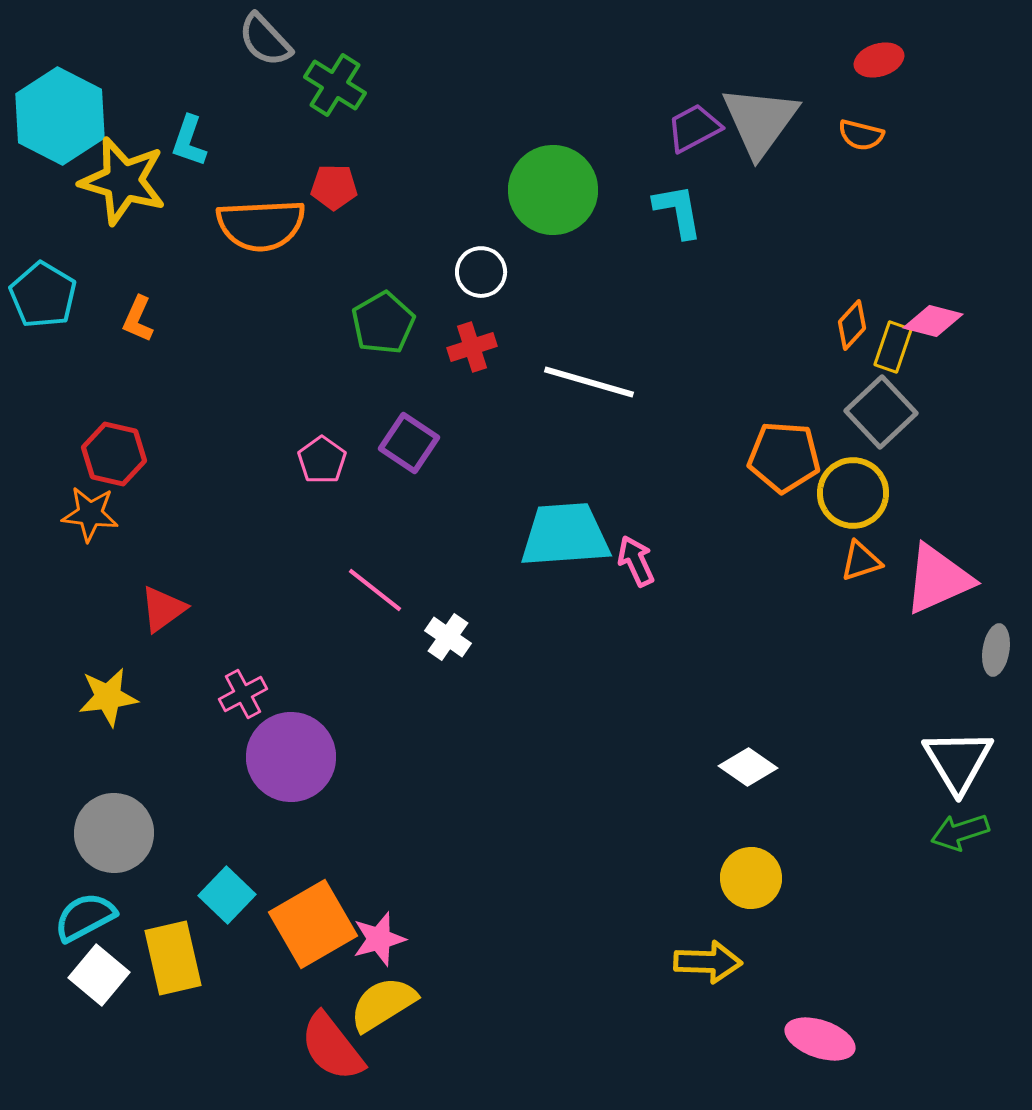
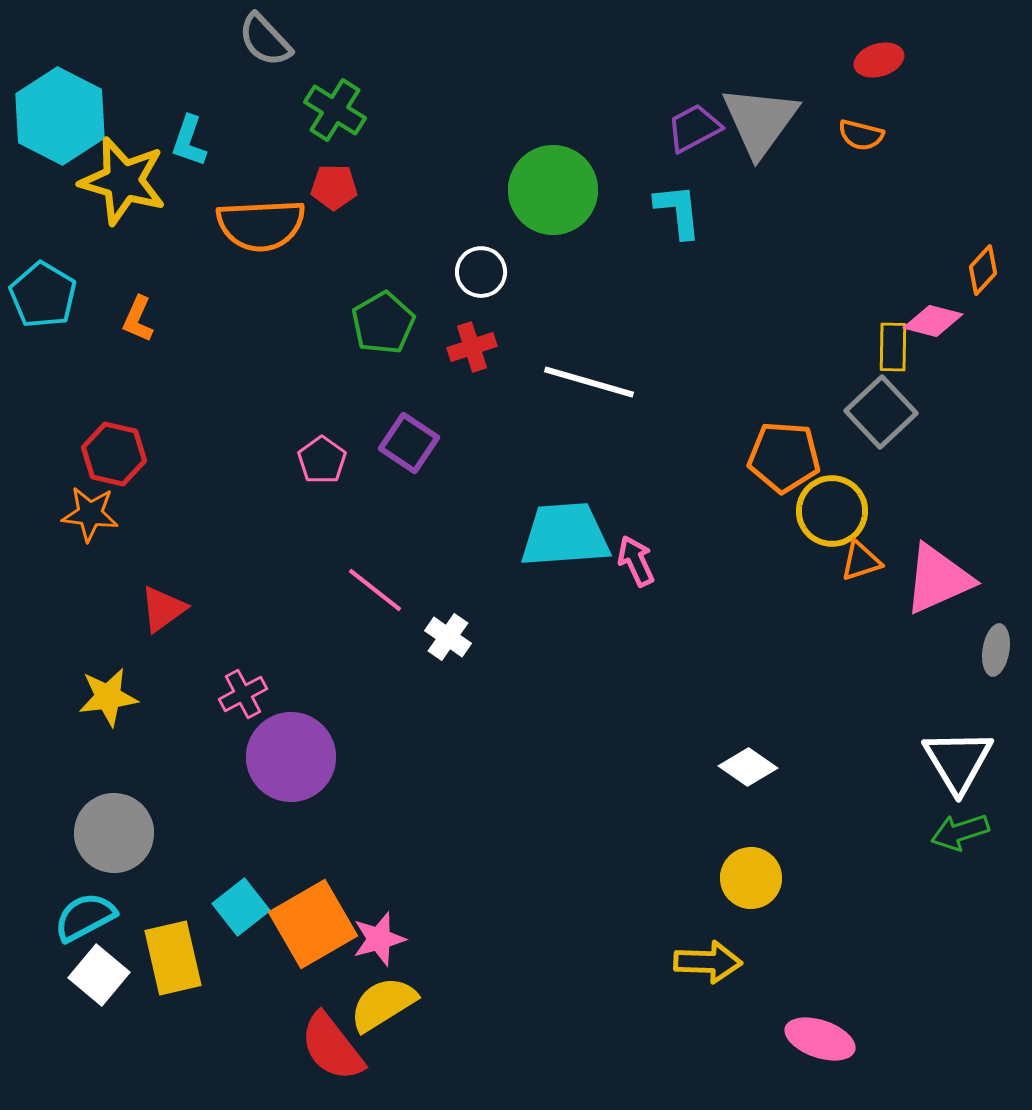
green cross at (335, 85): moved 25 px down
cyan L-shape at (678, 211): rotated 4 degrees clockwise
orange diamond at (852, 325): moved 131 px right, 55 px up
yellow rectangle at (893, 347): rotated 18 degrees counterclockwise
yellow circle at (853, 493): moved 21 px left, 18 px down
cyan square at (227, 895): moved 14 px right, 12 px down; rotated 8 degrees clockwise
